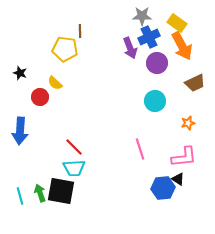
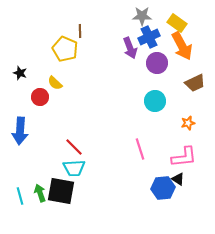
yellow pentagon: rotated 15 degrees clockwise
